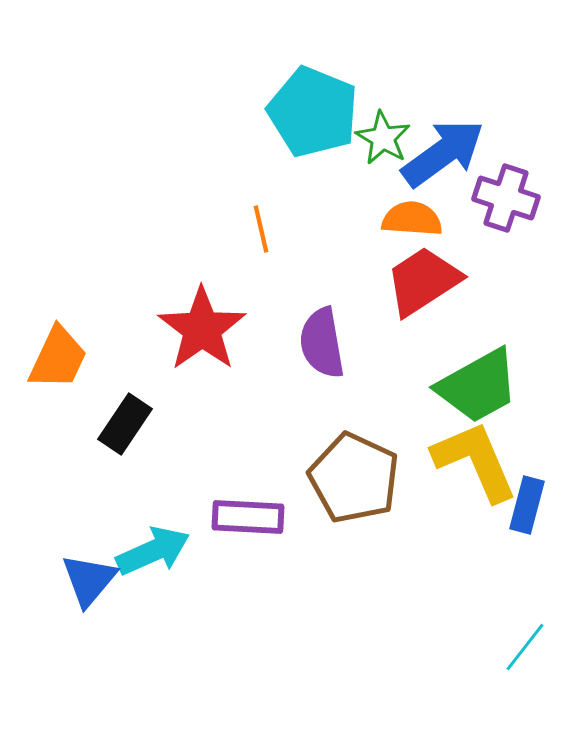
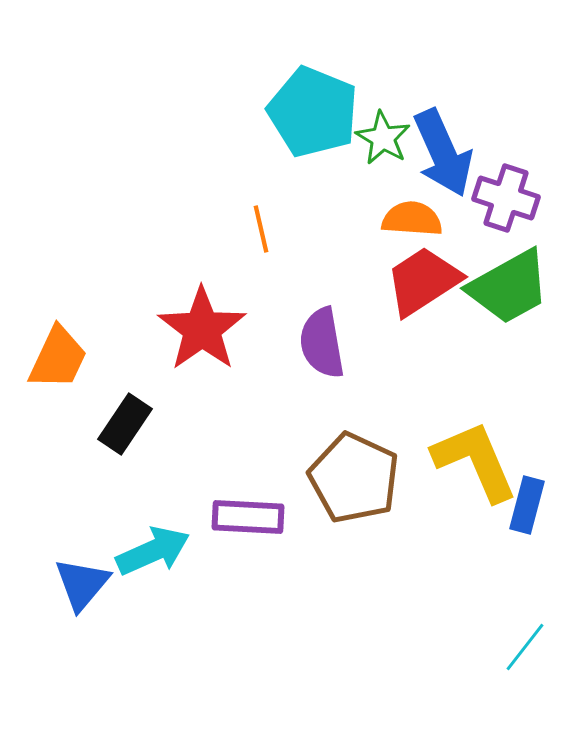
blue arrow: rotated 102 degrees clockwise
green trapezoid: moved 31 px right, 99 px up
blue triangle: moved 7 px left, 4 px down
